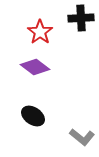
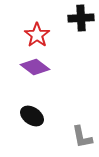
red star: moved 3 px left, 3 px down
black ellipse: moved 1 px left
gray L-shape: rotated 40 degrees clockwise
